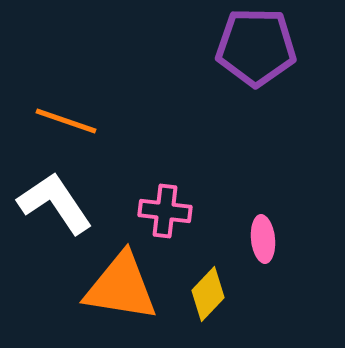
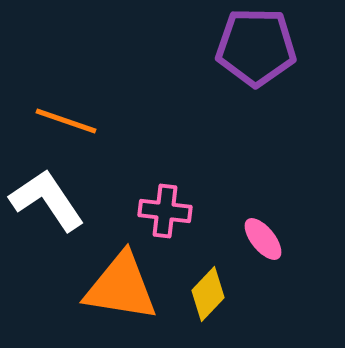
white L-shape: moved 8 px left, 3 px up
pink ellipse: rotated 33 degrees counterclockwise
